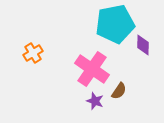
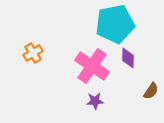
purple diamond: moved 15 px left, 13 px down
pink cross: moved 3 px up
brown semicircle: moved 32 px right
purple star: rotated 24 degrees counterclockwise
